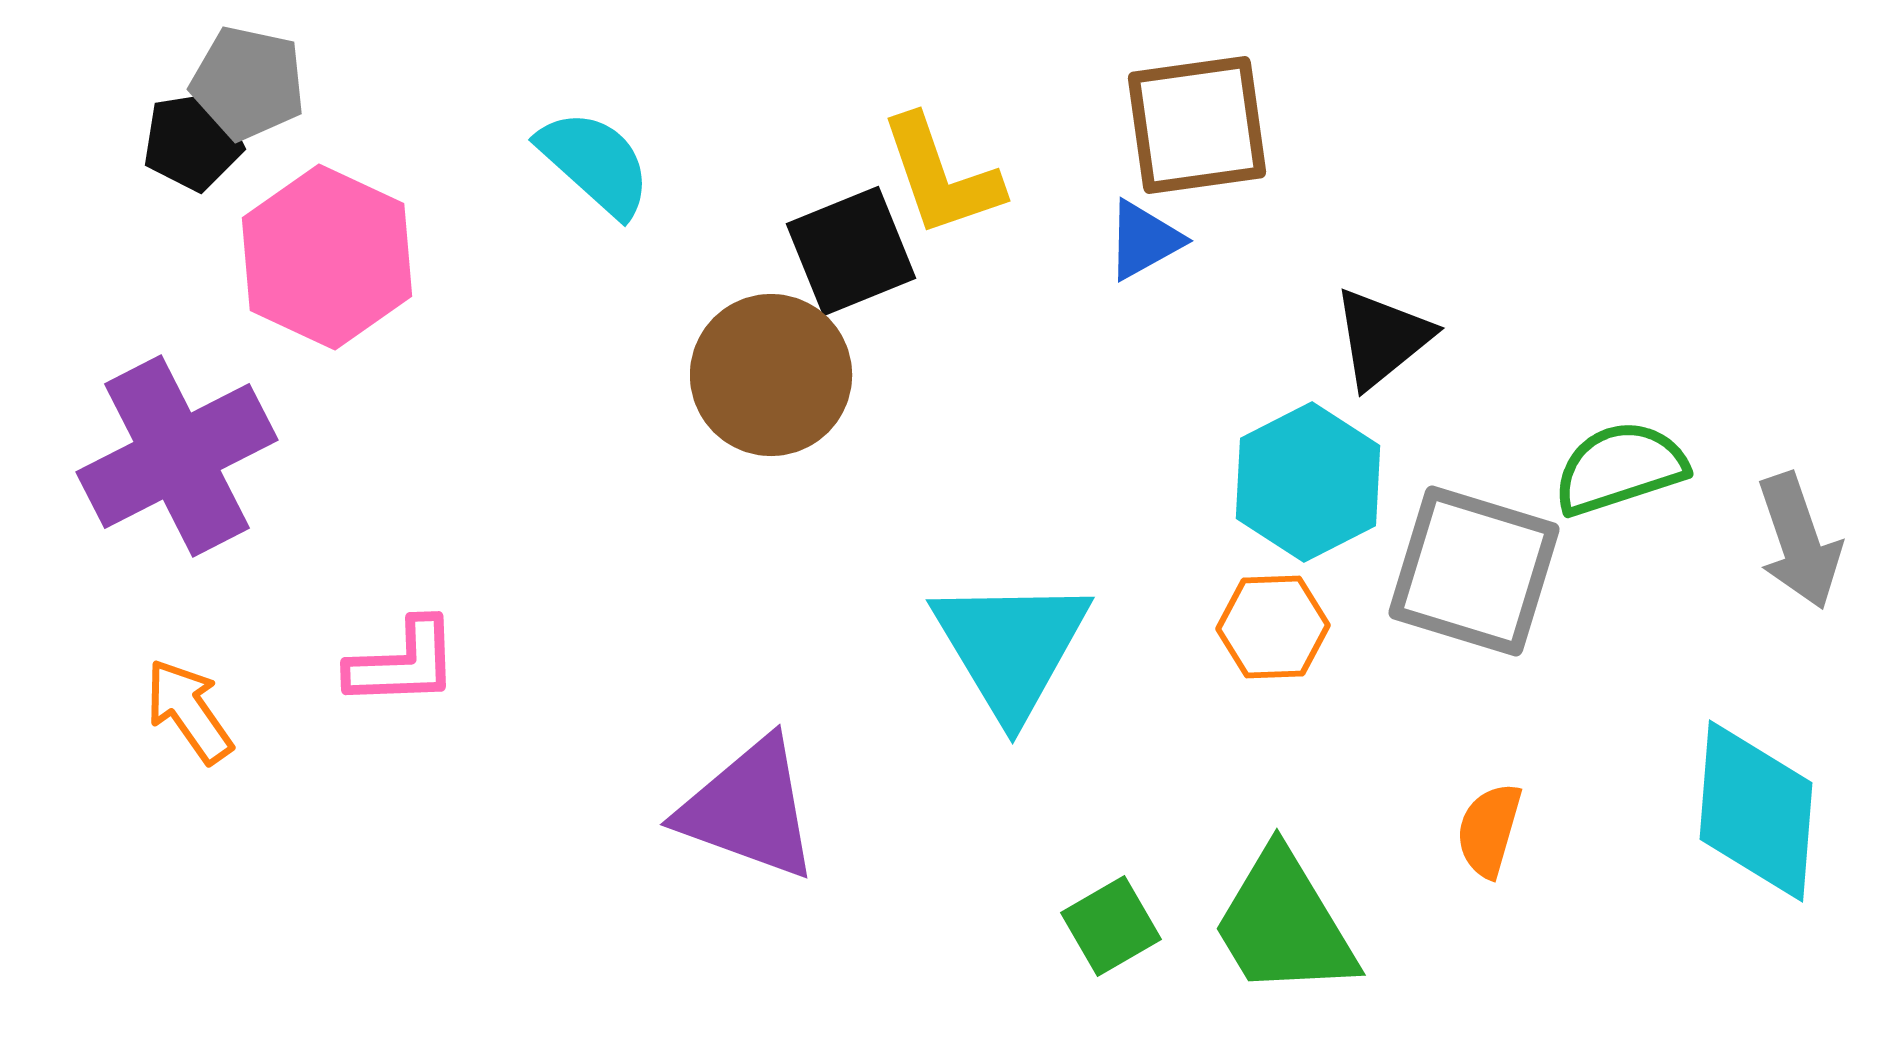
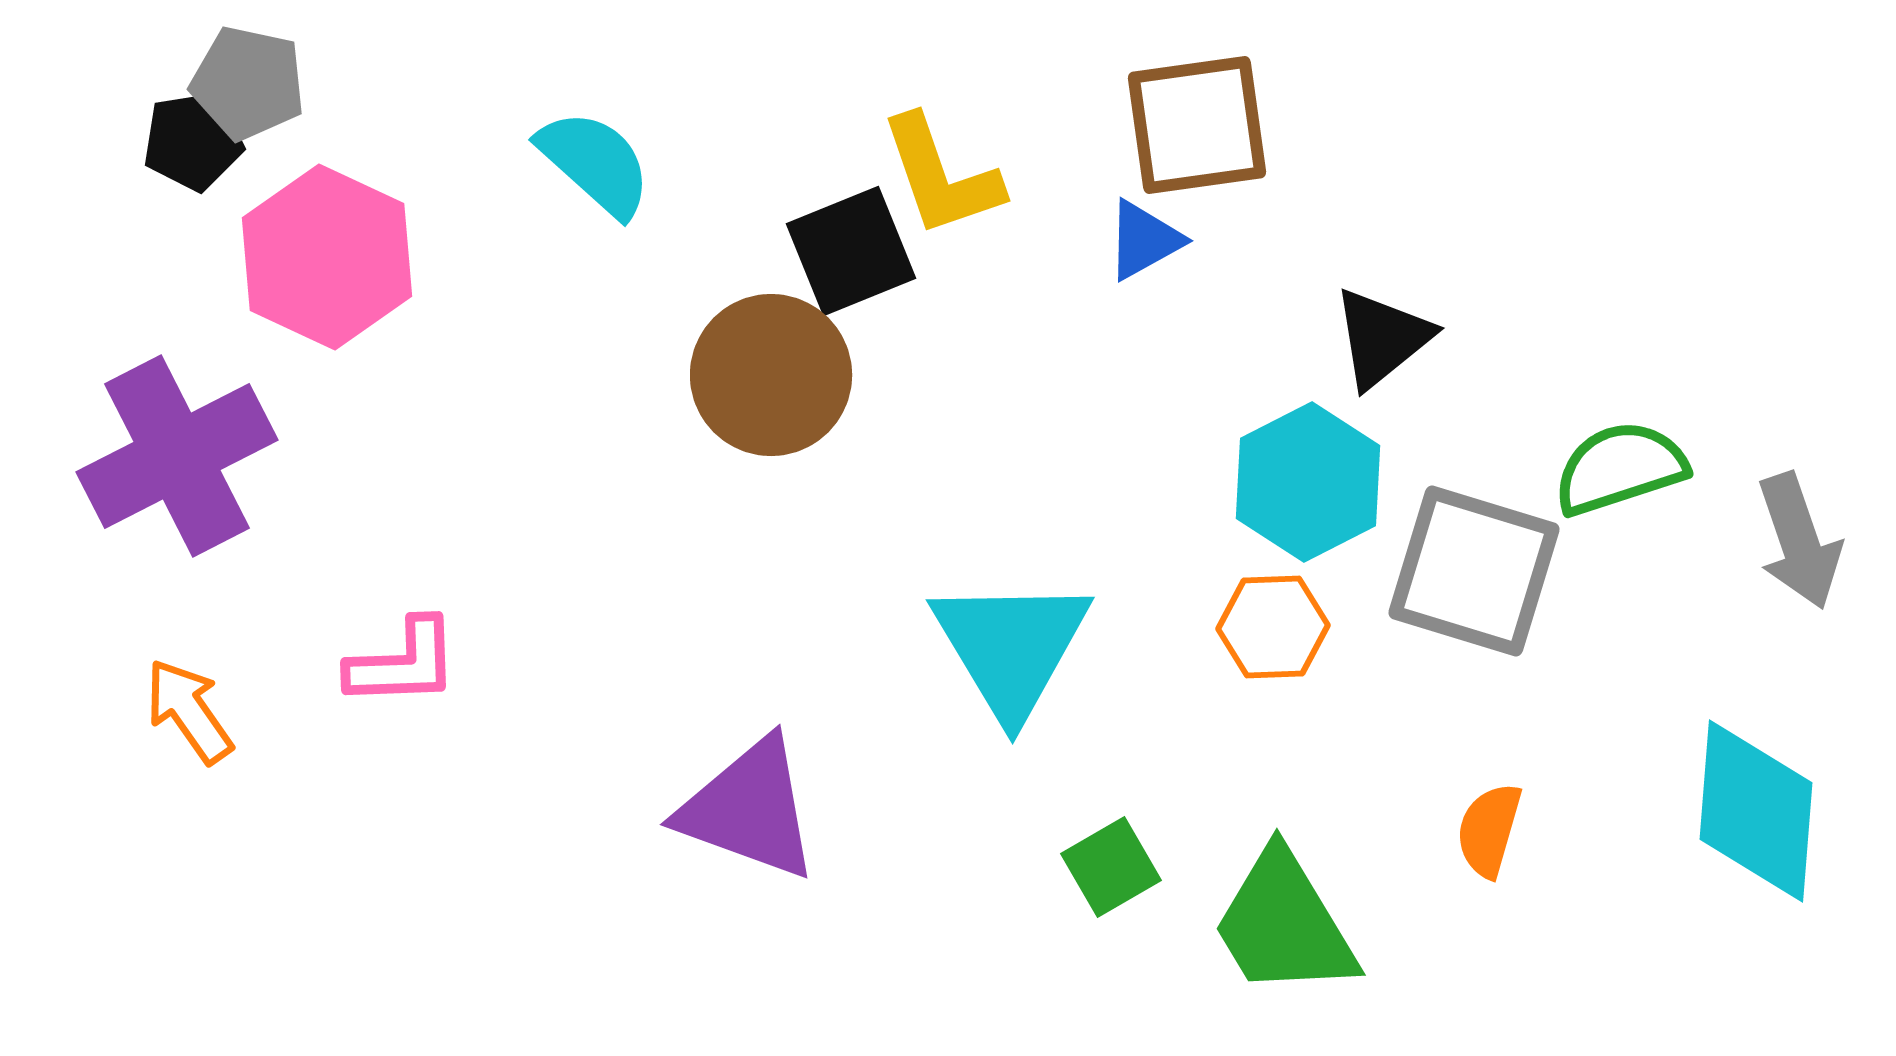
green square: moved 59 px up
